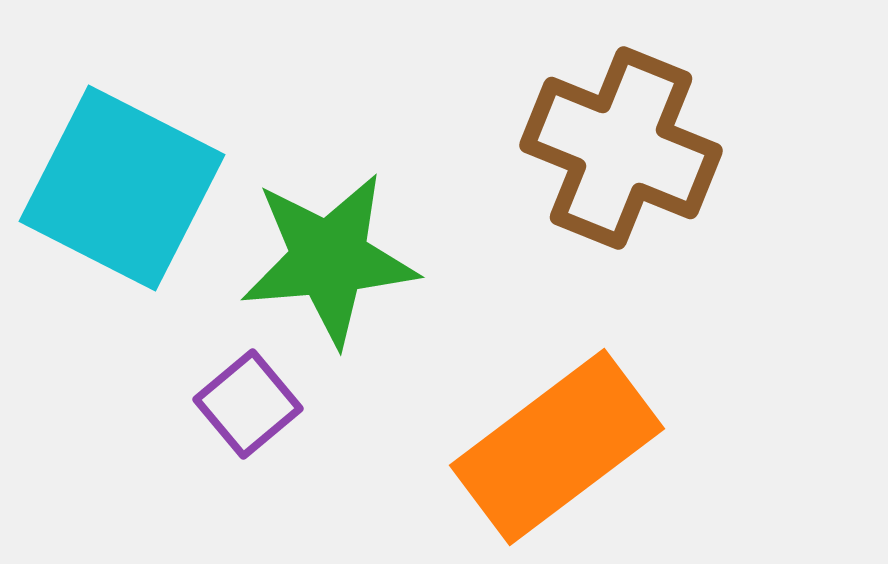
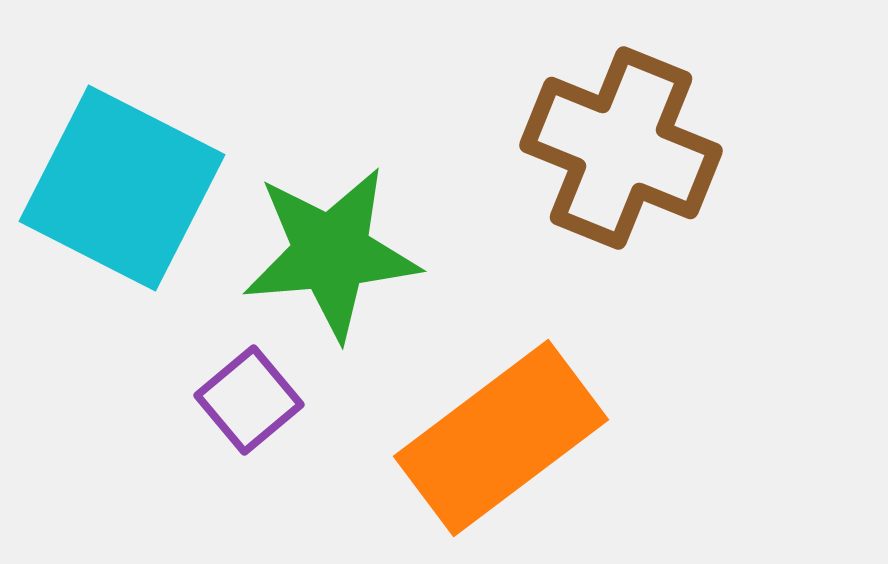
green star: moved 2 px right, 6 px up
purple square: moved 1 px right, 4 px up
orange rectangle: moved 56 px left, 9 px up
